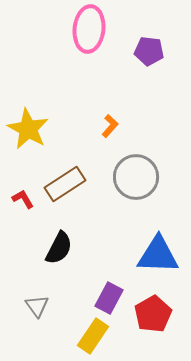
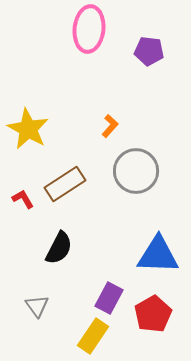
gray circle: moved 6 px up
